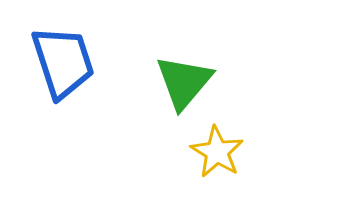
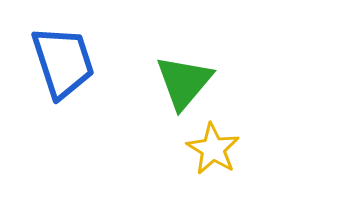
yellow star: moved 4 px left, 3 px up
